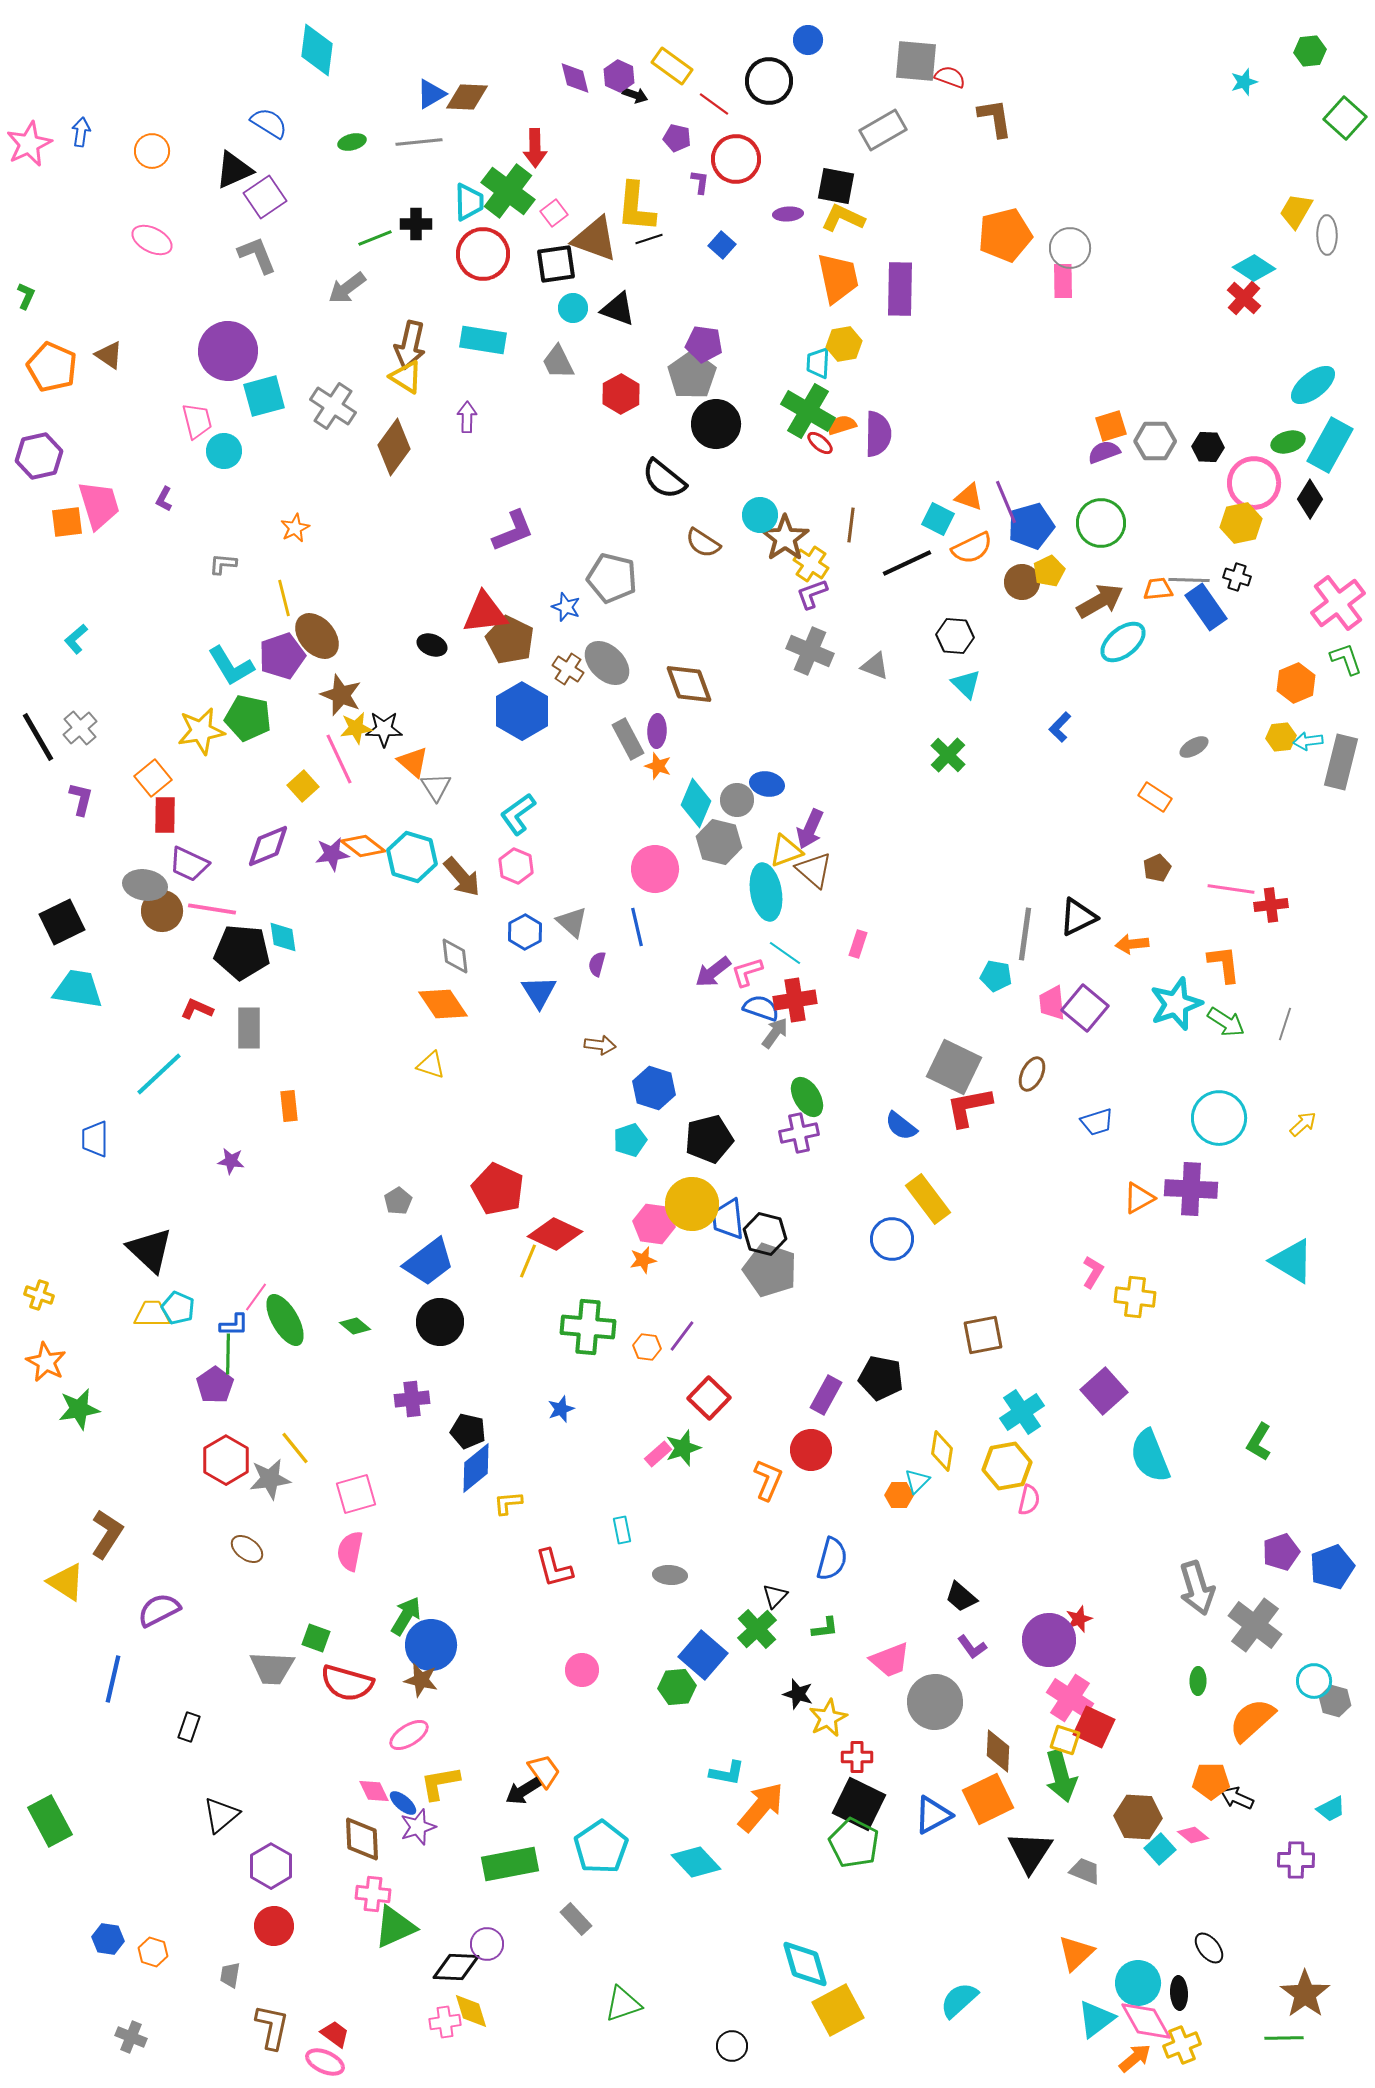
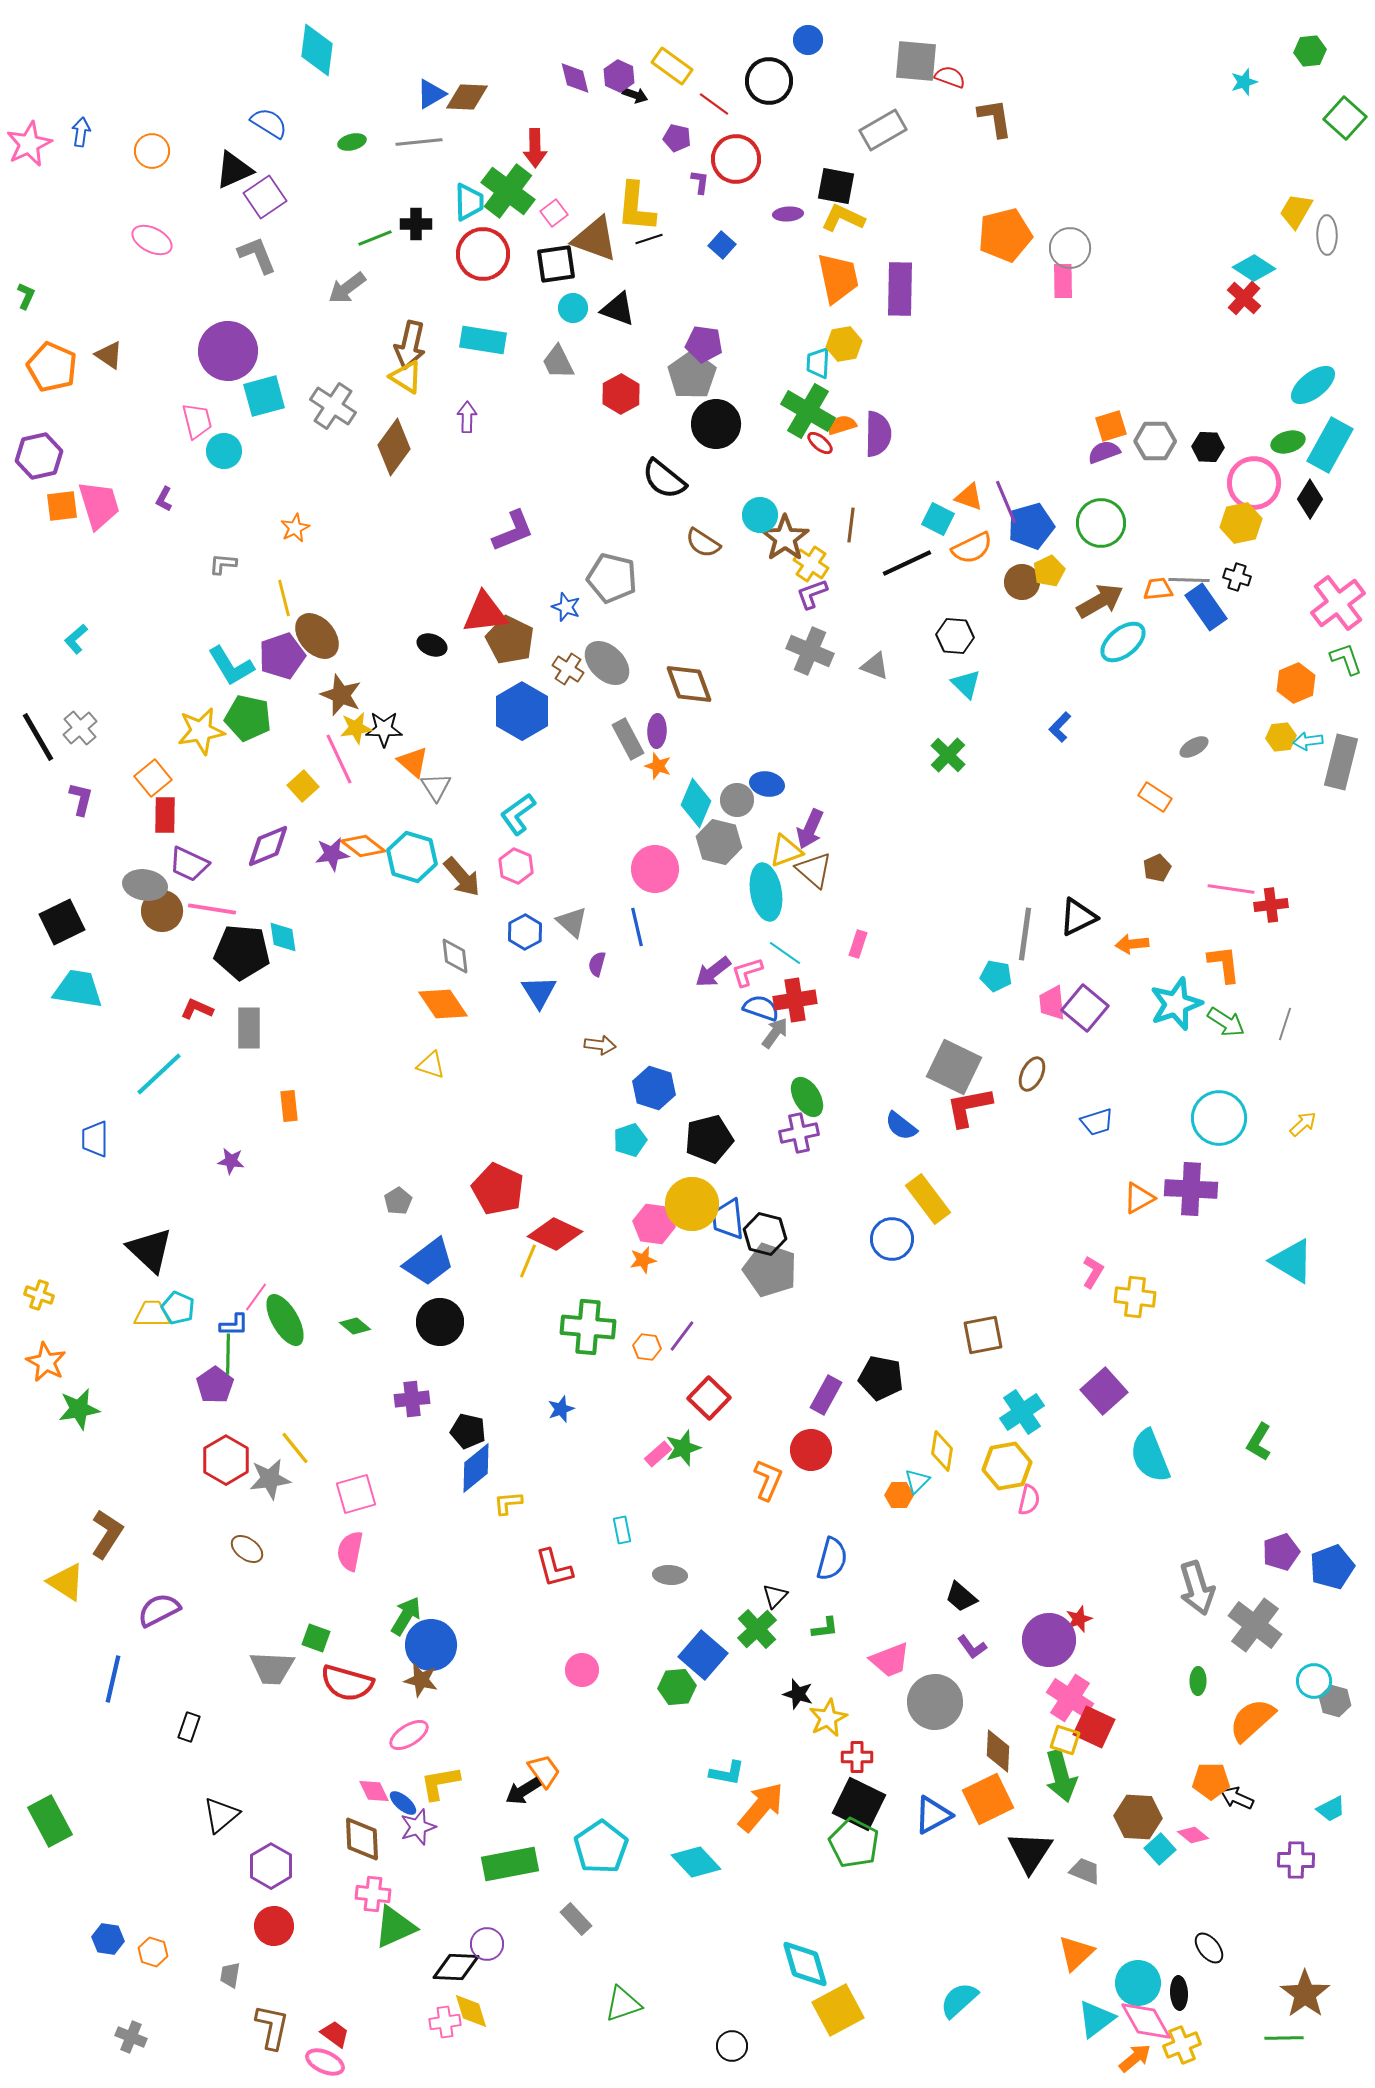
orange square at (67, 522): moved 5 px left, 16 px up
